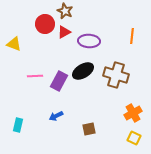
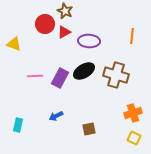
black ellipse: moved 1 px right
purple rectangle: moved 1 px right, 3 px up
orange cross: rotated 12 degrees clockwise
